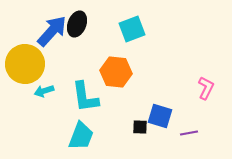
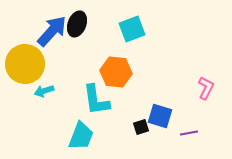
cyan L-shape: moved 11 px right, 3 px down
black square: moved 1 px right; rotated 21 degrees counterclockwise
